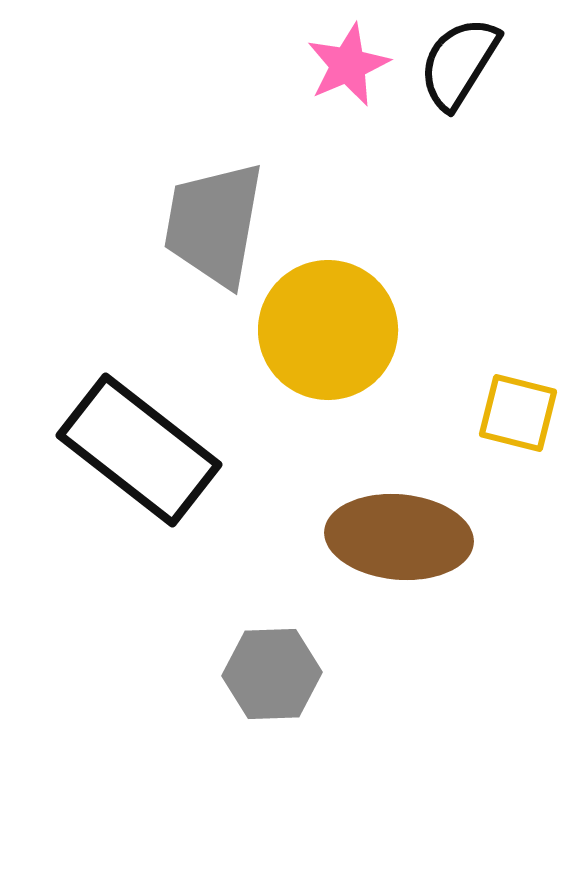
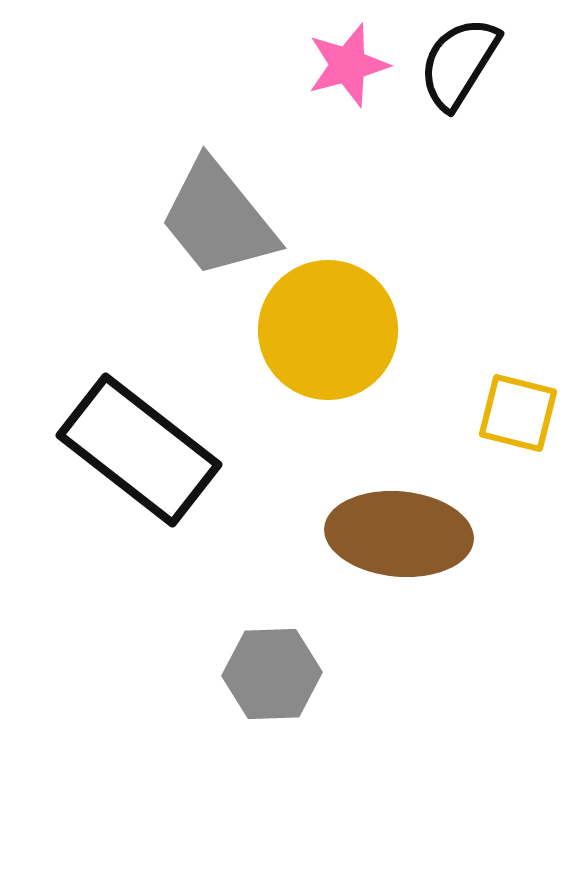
pink star: rotated 8 degrees clockwise
gray trapezoid: moved 4 px right, 5 px up; rotated 49 degrees counterclockwise
brown ellipse: moved 3 px up
